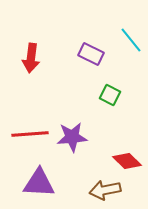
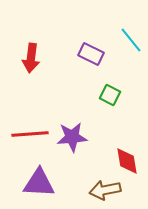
red diamond: rotated 36 degrees clockwise
